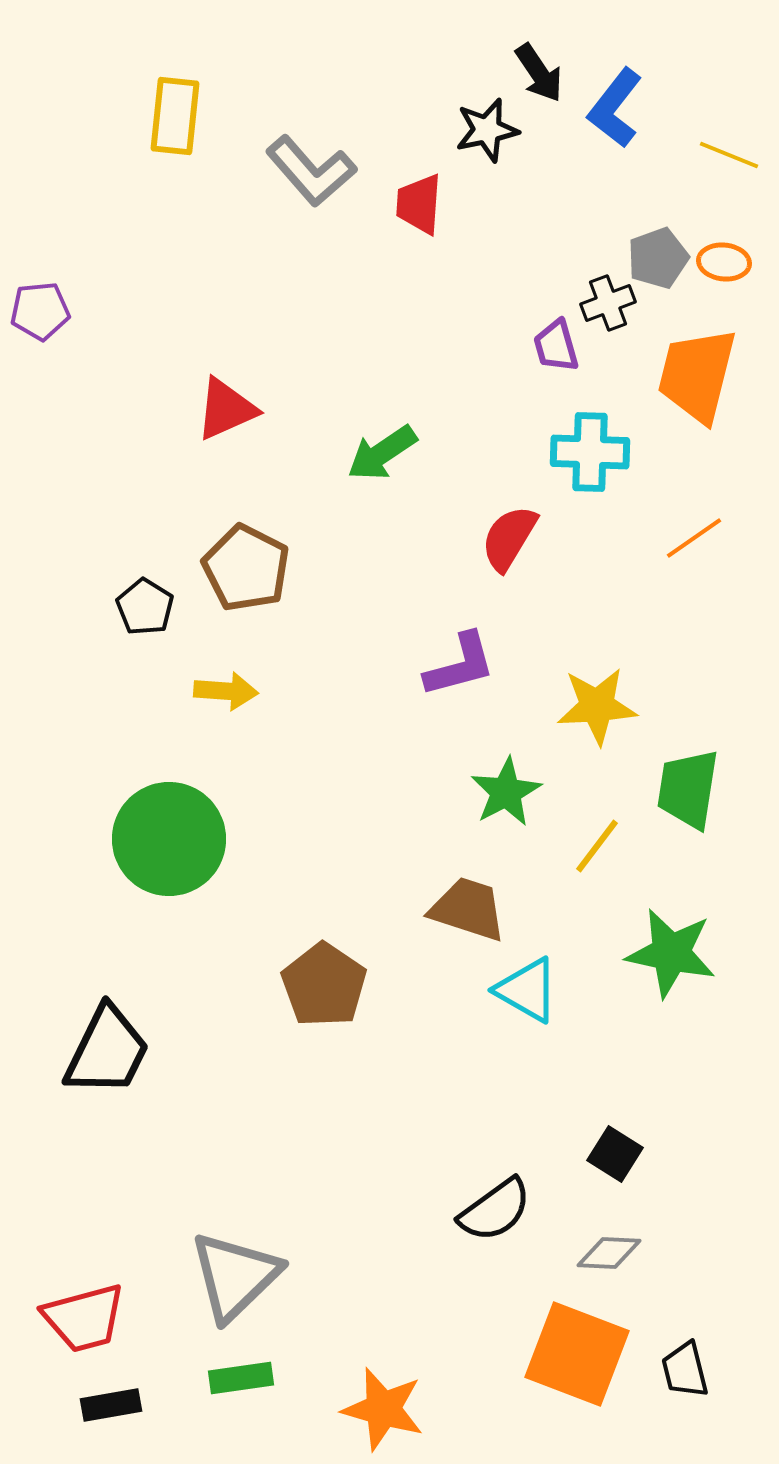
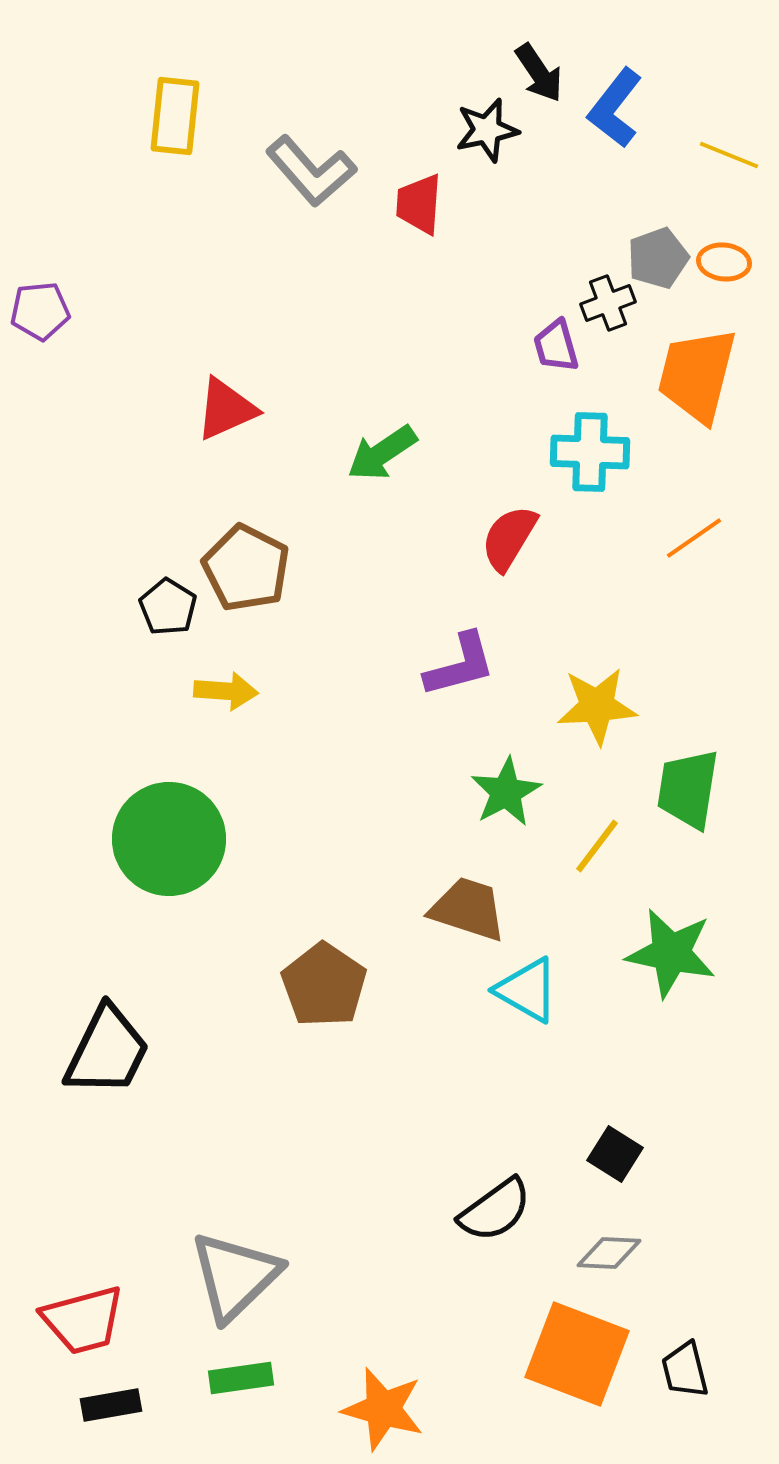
black pentagon at (145, 607): moved 23 px right
red trapezoid at (84, 1318): moved 1 px left, 2 px down
